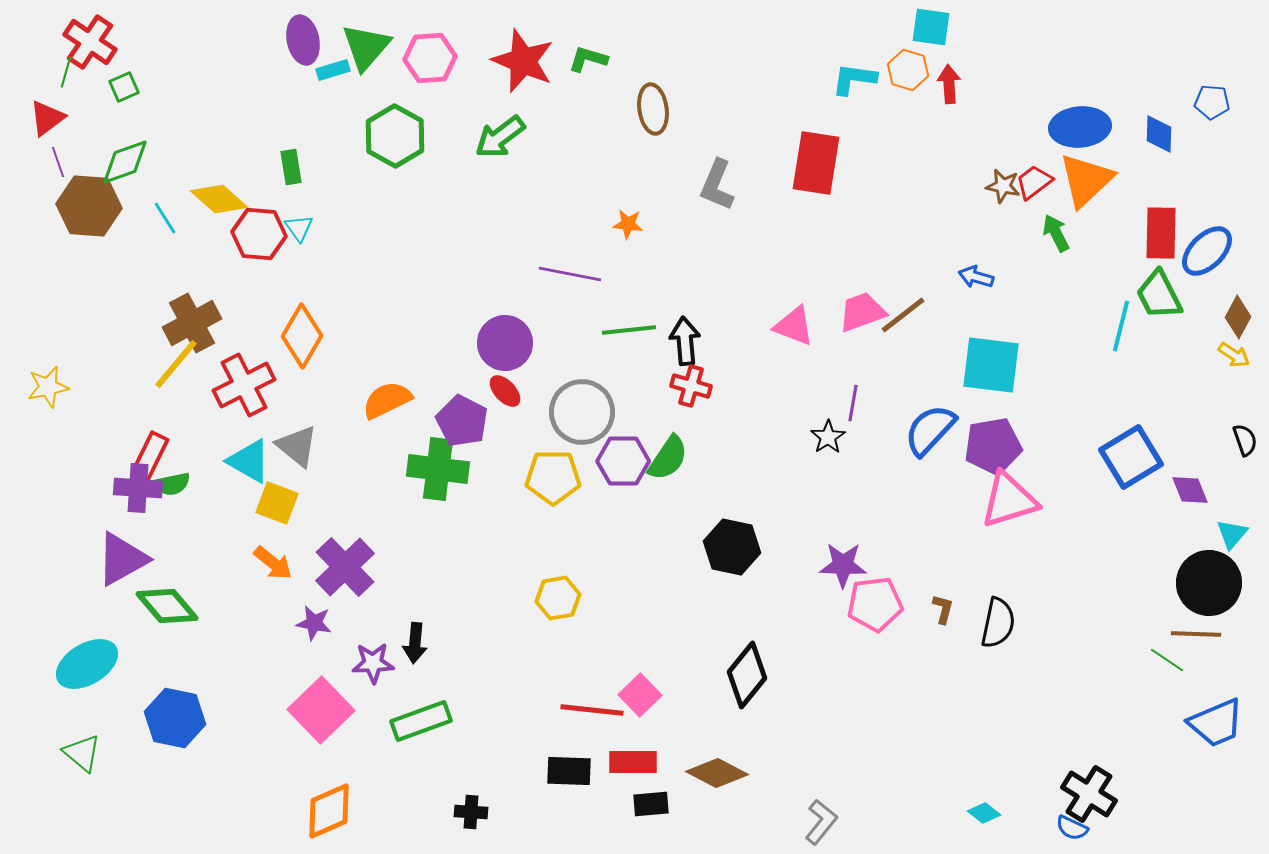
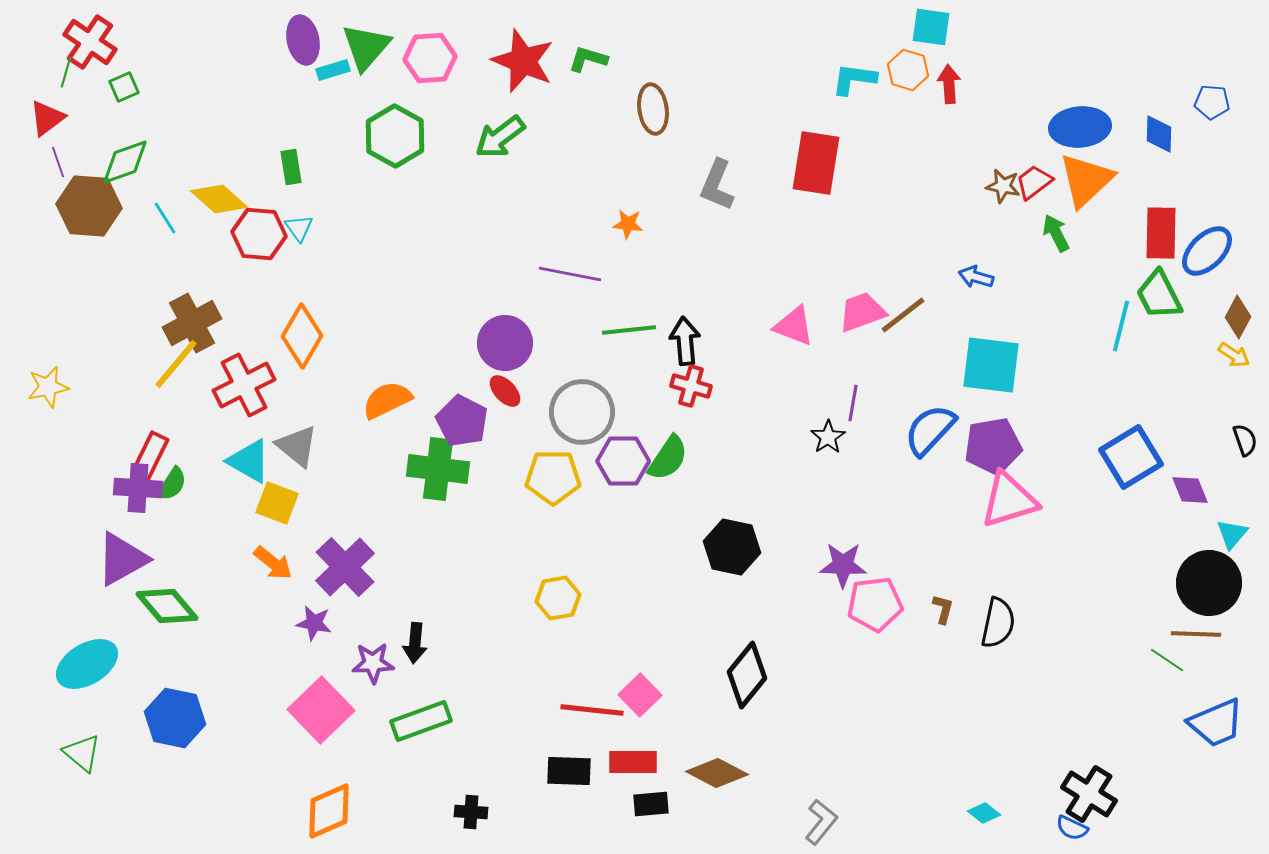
green semicircle at (172, 484): rotated 45 degrees counterclockwise
